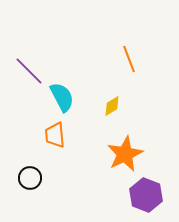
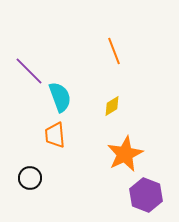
orange line: moved 15 px left, 8 px up
cyan semicircle: moved 2 px left; rotated 8 degrees clockwise
